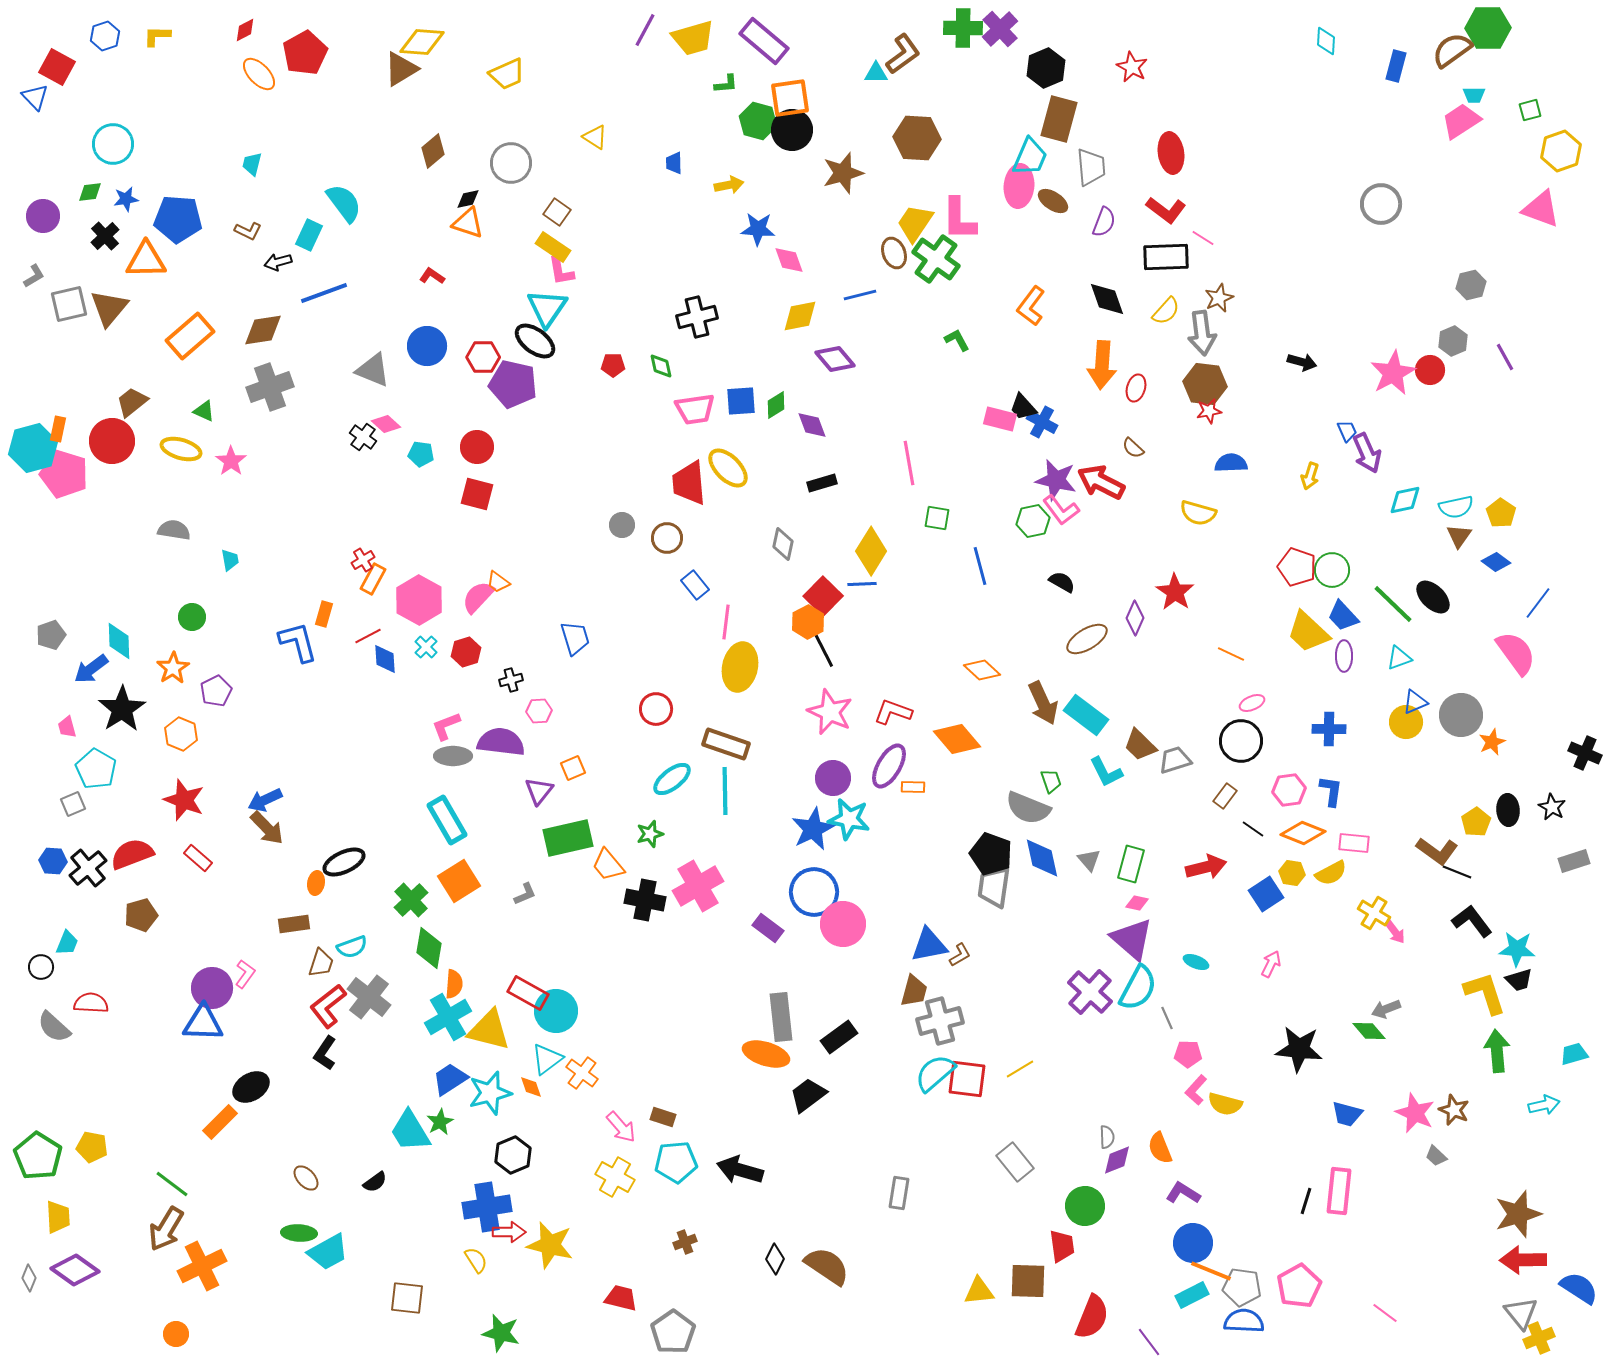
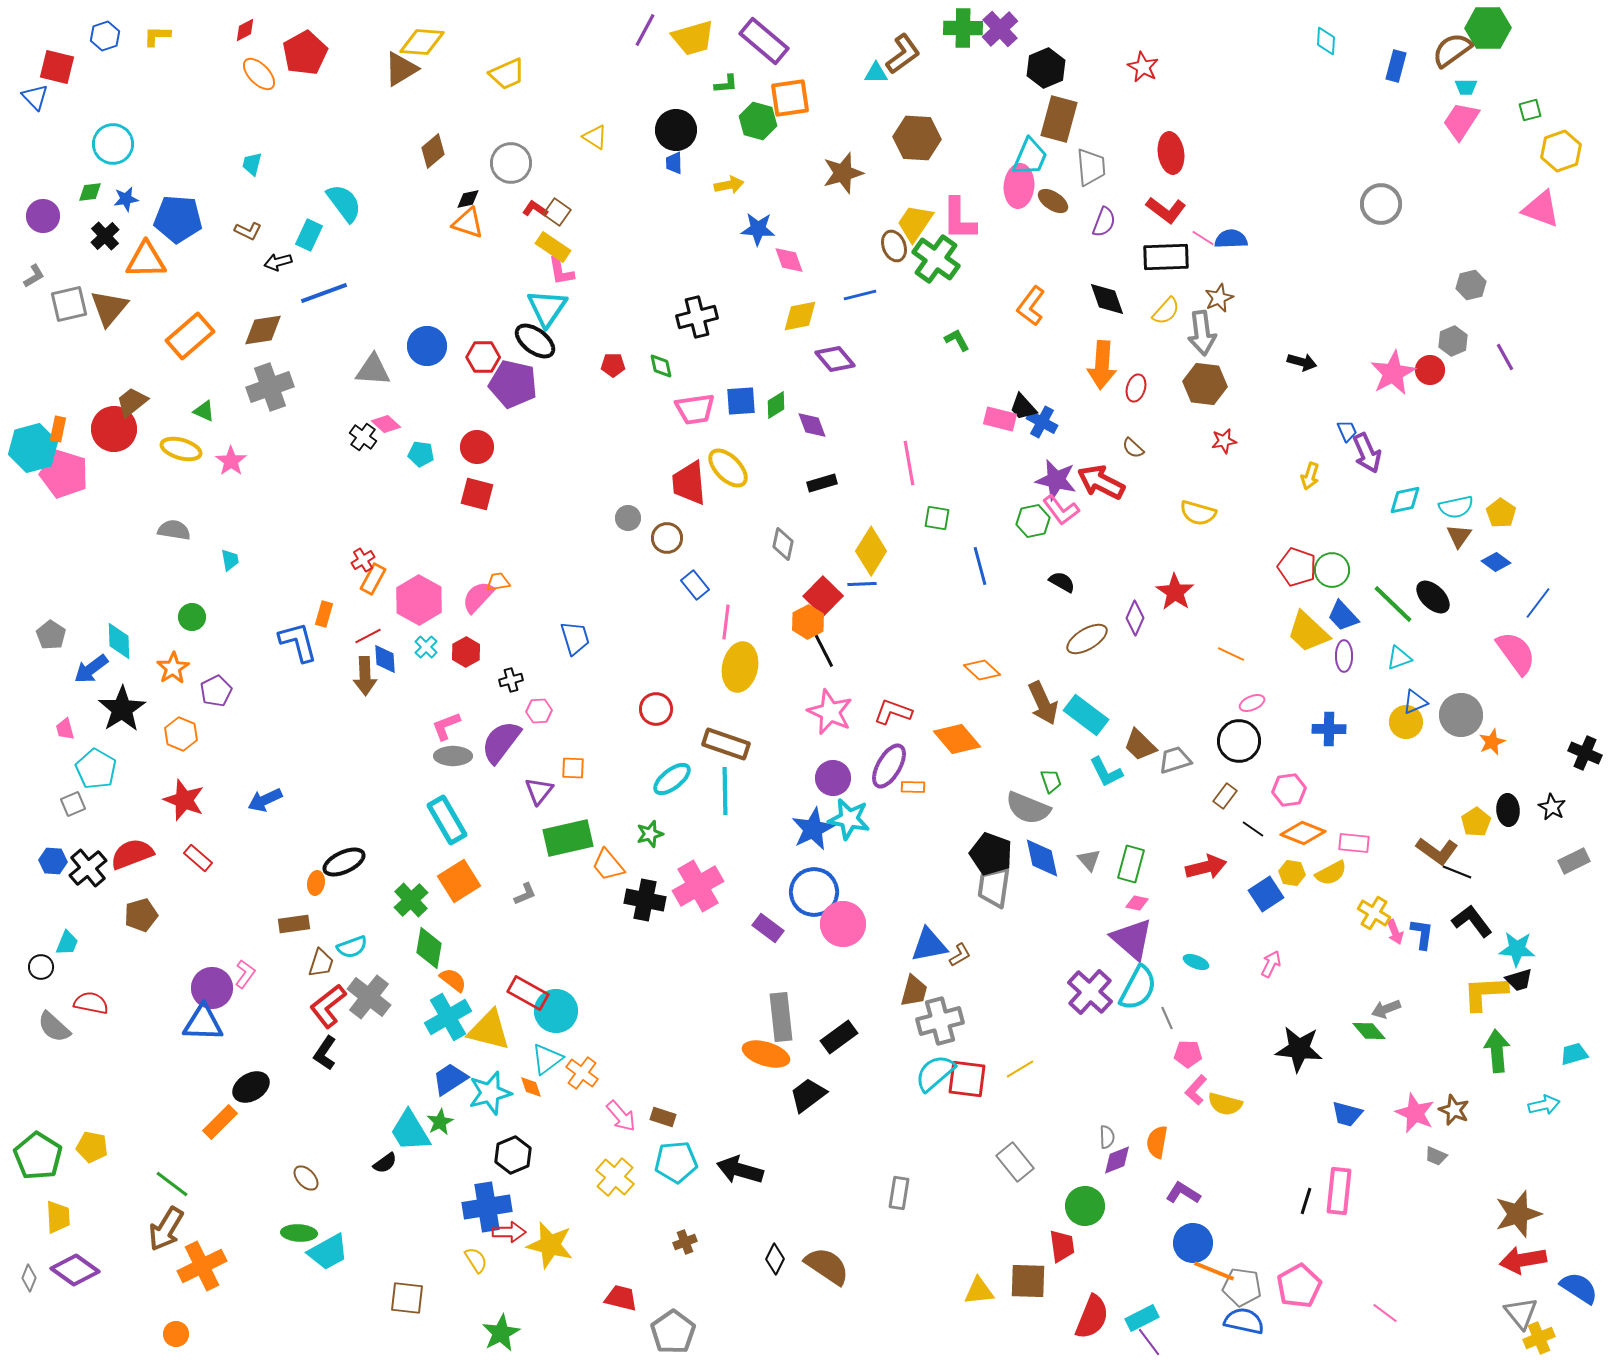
red square at (57, 67): rotated 15 degrees counterclockwise
red star at (1132, 67): moved 11 px right
cyan trapezoid at (1474, 95): moved 8 px left, 8 px up
pink trapezoid at (1461, 121): rotated 24 degrees counterclockwise
black circle at (792, 130): moved 116 px left
brown ellipse at (894, 253): moved 7 px up
red L-shape at (432, 276): moved 103 px right, 67 px up
gray triangle at (373, 370): rotated 18 degrees counterclockwise
red star at (1209, 411): moved 15 px right, 30 px down
red circle at (112, 441): moved 2 px right, 12 px up
blue semicircle at (1231, 463): moved 224 px up
gray circle at (622, 525): moved 6 px right, 7 px up
orange trapezoid at (498, 582): rotated 135 degrees clockwise
gray pentagon at (51, 635): rotated 20 degrees counterclockwise
red hexagon at (466, 652): rotated 12 degrees counterclockwise
pink trapezoid at (67, 727): moved 2 px left, 2 px down
black circle at (1241, 741): moved 2 px left
purple semicircle at (501, 742): rotated 60 degrees counterclockwise
orange square at (573, 768): rotated 25 degrees clockwise
blue L-shape at (1331, 791): moved 91 px right, 143 px down
brown arrow at (267, 828): moved 98 px right, 152 px up; rotated 42 degrees clockwise
gray rectangle at (1574, 861): rotated 8 degrees counterclockwise
pink arrow at (1395, 932): rotated 15 degrees clockwise
orange semicircle at (454, 984): moved 1 px left, 4 px up; rotated 56 degrees counterclockwise
yellow L-shape at (1485, 993): rotated 75 degrees counterclockwise
red semicircle at (91, 1003): rotated 8 degrees clockwise
pink arrow at (621, 1127): moved 11 px up
orange semicircle at (1160, 1148): moved 3 px left, 6 px up; rotated 32 degrees clockwise
gray trapezoid at (1436, 1156): rotated 20 degrees counterclockwise
yellow cross at (615, 1177): rotated 12 degrees clockwise
black semicircle at (375, 1182): moved 10 px right, 19 px up
red arrow at (1523, 1260): rotated 9 degrees counterclockwise
orange line at (1211, 1271): moved 3 px right
cyan rectangle at (1192, 1295): moved 50 px left, 23 px down
blue semicircle at (1244, 1321): rotated 9 degrees clockwise
green star at (501, 1333): rotated 30 degrees clockwise
